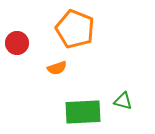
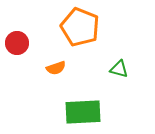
orange pentagon: moved 5 px right, 2 px up
orange semicircle: moved 1 px left
green triangle: moved 4 px left, 32 px up
